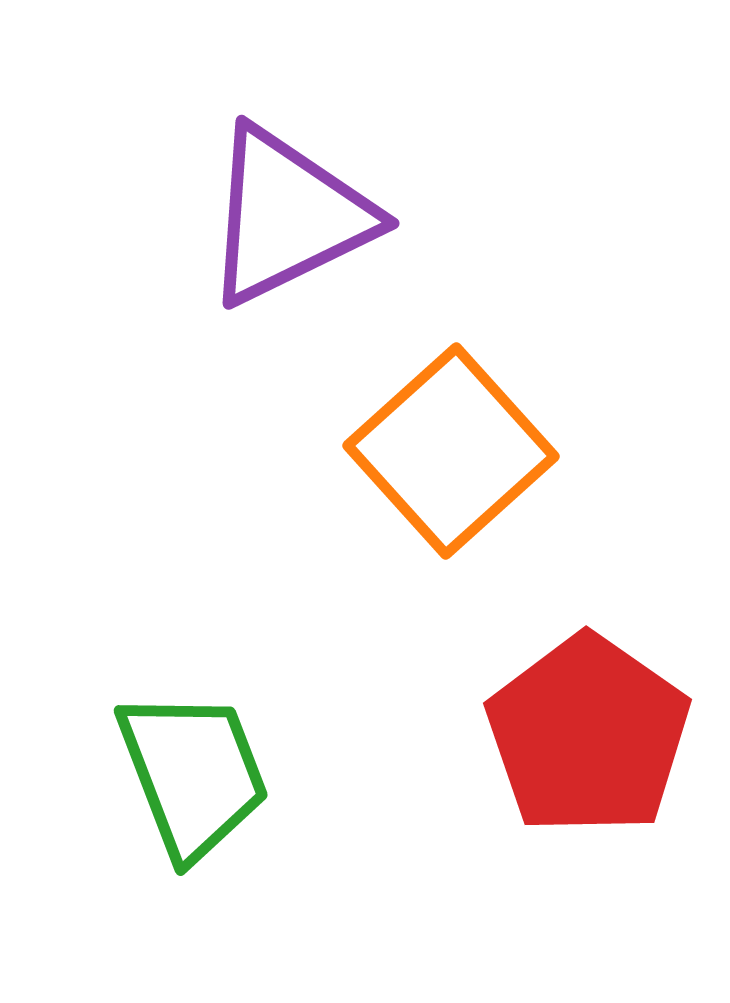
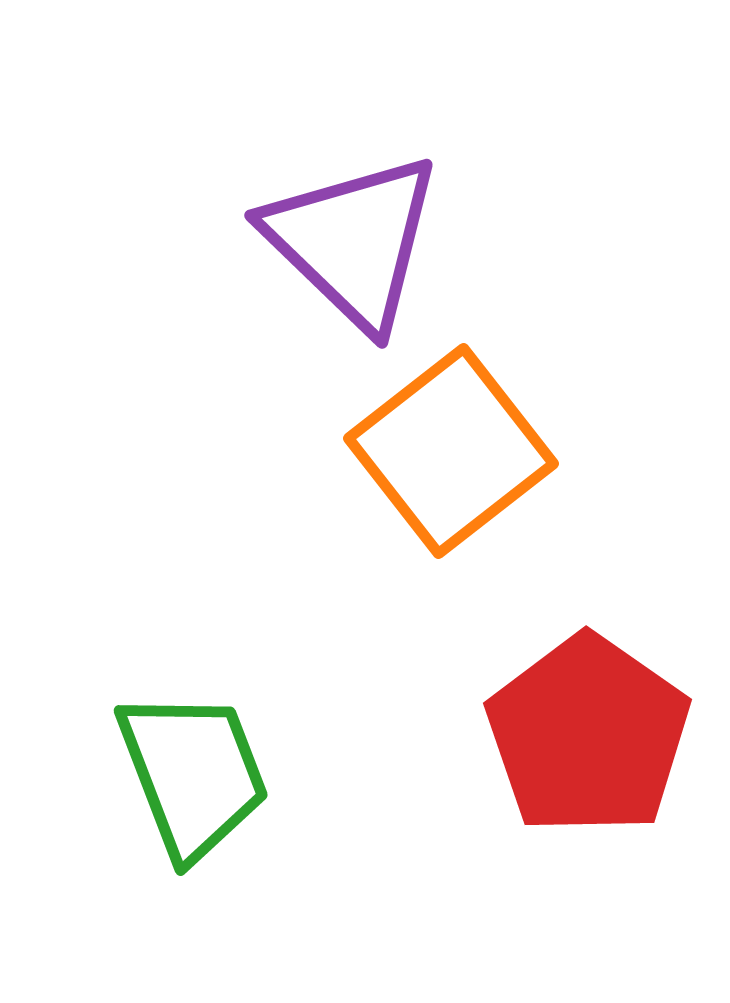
purple triangle: moved 65 px right, 25 px down; rotated 50 degrees counterclockwise
orange square: rotated 4 degrees clockwise
